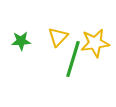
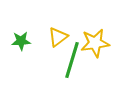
yellow triangle: rotated 10 degrees clockwise
green line: moved 1 px left, 1 px down
